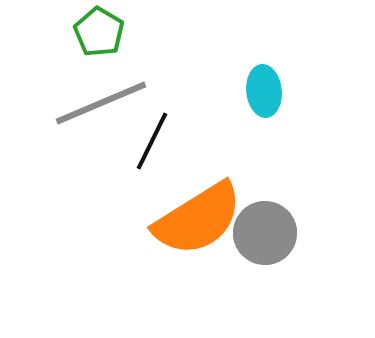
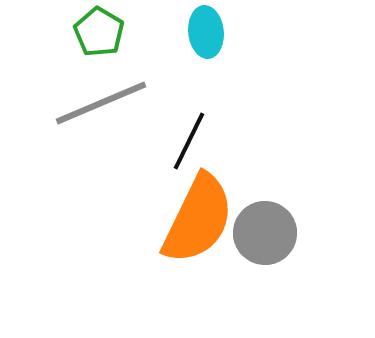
cyan ellipse: moved 58 px left, 59 px up
black line: moved 37 px right
orange semicircle: rotated 32 degrees counterclockwise
